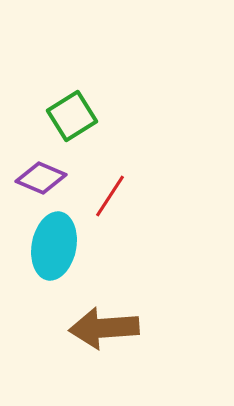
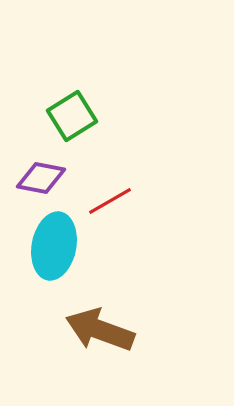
purple diamond: rotated 12 degrees counterclockwise
red line: moved 5 px down; rotated 27 degrees clockwise
brown arrow: moved 4 px left, 2 px down; rotated 24 degrees clockwise
